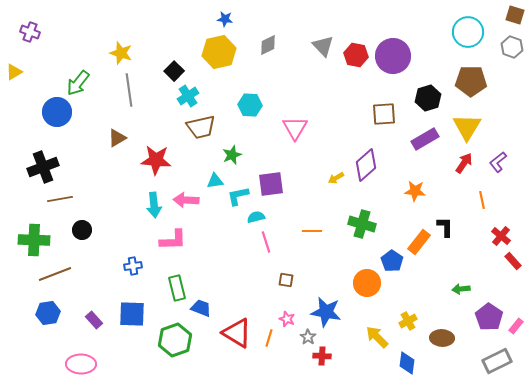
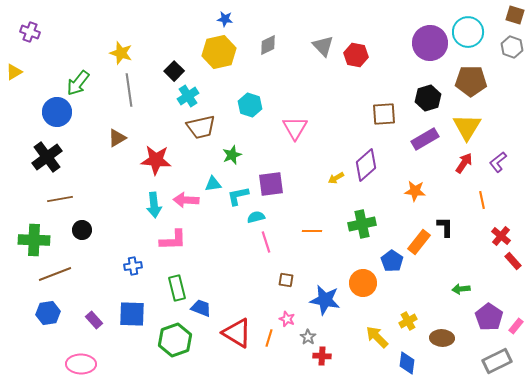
purple circle at (393, 56): moved 37 px right, 13 px up
cyan hexagon at (250, 105): rotated 15 degrees clockwise
black cross at (43, 167): moved 4 px right, 10 px up; rotated 16 degrees counterclockwise
cyan triangle at (215, 181): moved 2 px left, 3 px down
green cross at (362, 224): rotated 28 degrees counterclockwise
orange circle at (367, 283): moved 4 px left
blue star at (326, 312): moved 1 px left, 12 px up
